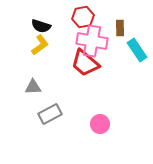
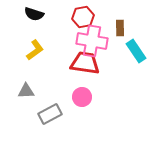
black semicircle: moved 7 px left, 12 px up
yellow L-shape: moved 5 px left, 5 px down
cyan rectangle: moved 1 px left, 1 px down
red trapezoid: rotated 148 degrees clockwise
gray triangle: moved 7 px left, 4 px down
pink circle: moved 18 px left, 27 px up
